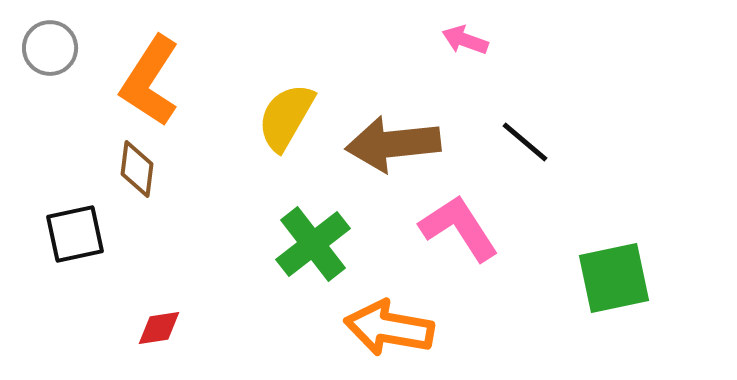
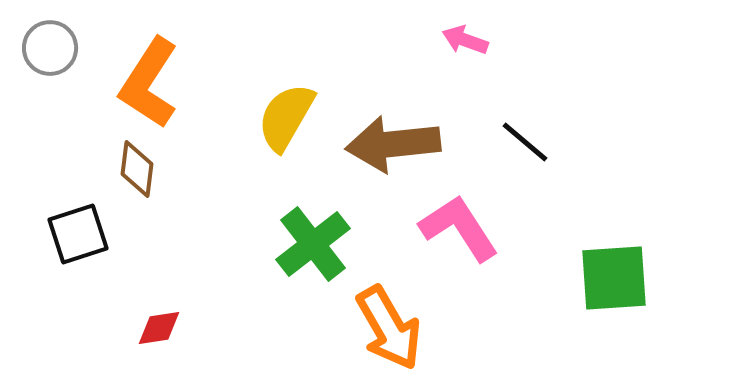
orange L-shape: moved 1 px left, 2 px down
black square: moved 3 px right; rotated 6 degrees counterclockwise
green square: rotated 8 degrees clockwise
orange arrow: rotated 130 degrees counterclockwise
